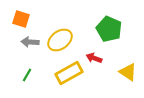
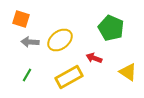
green pentagon: moved 2 px right, 1 px up
yellow rectangle: moved 4 px down
